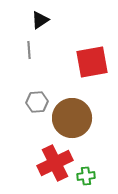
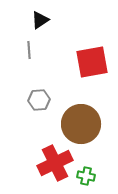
gray hexagon: moved 2 px right, 2 px up
brown circle: moved 9 px right, 6 px down
green cross: rotated 18 degrees clockwise
